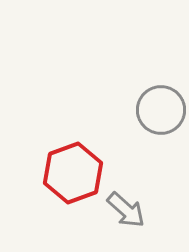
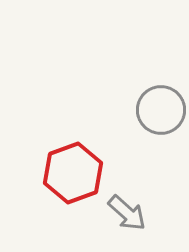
gray arrow: moved 1 px right, 3 px down
